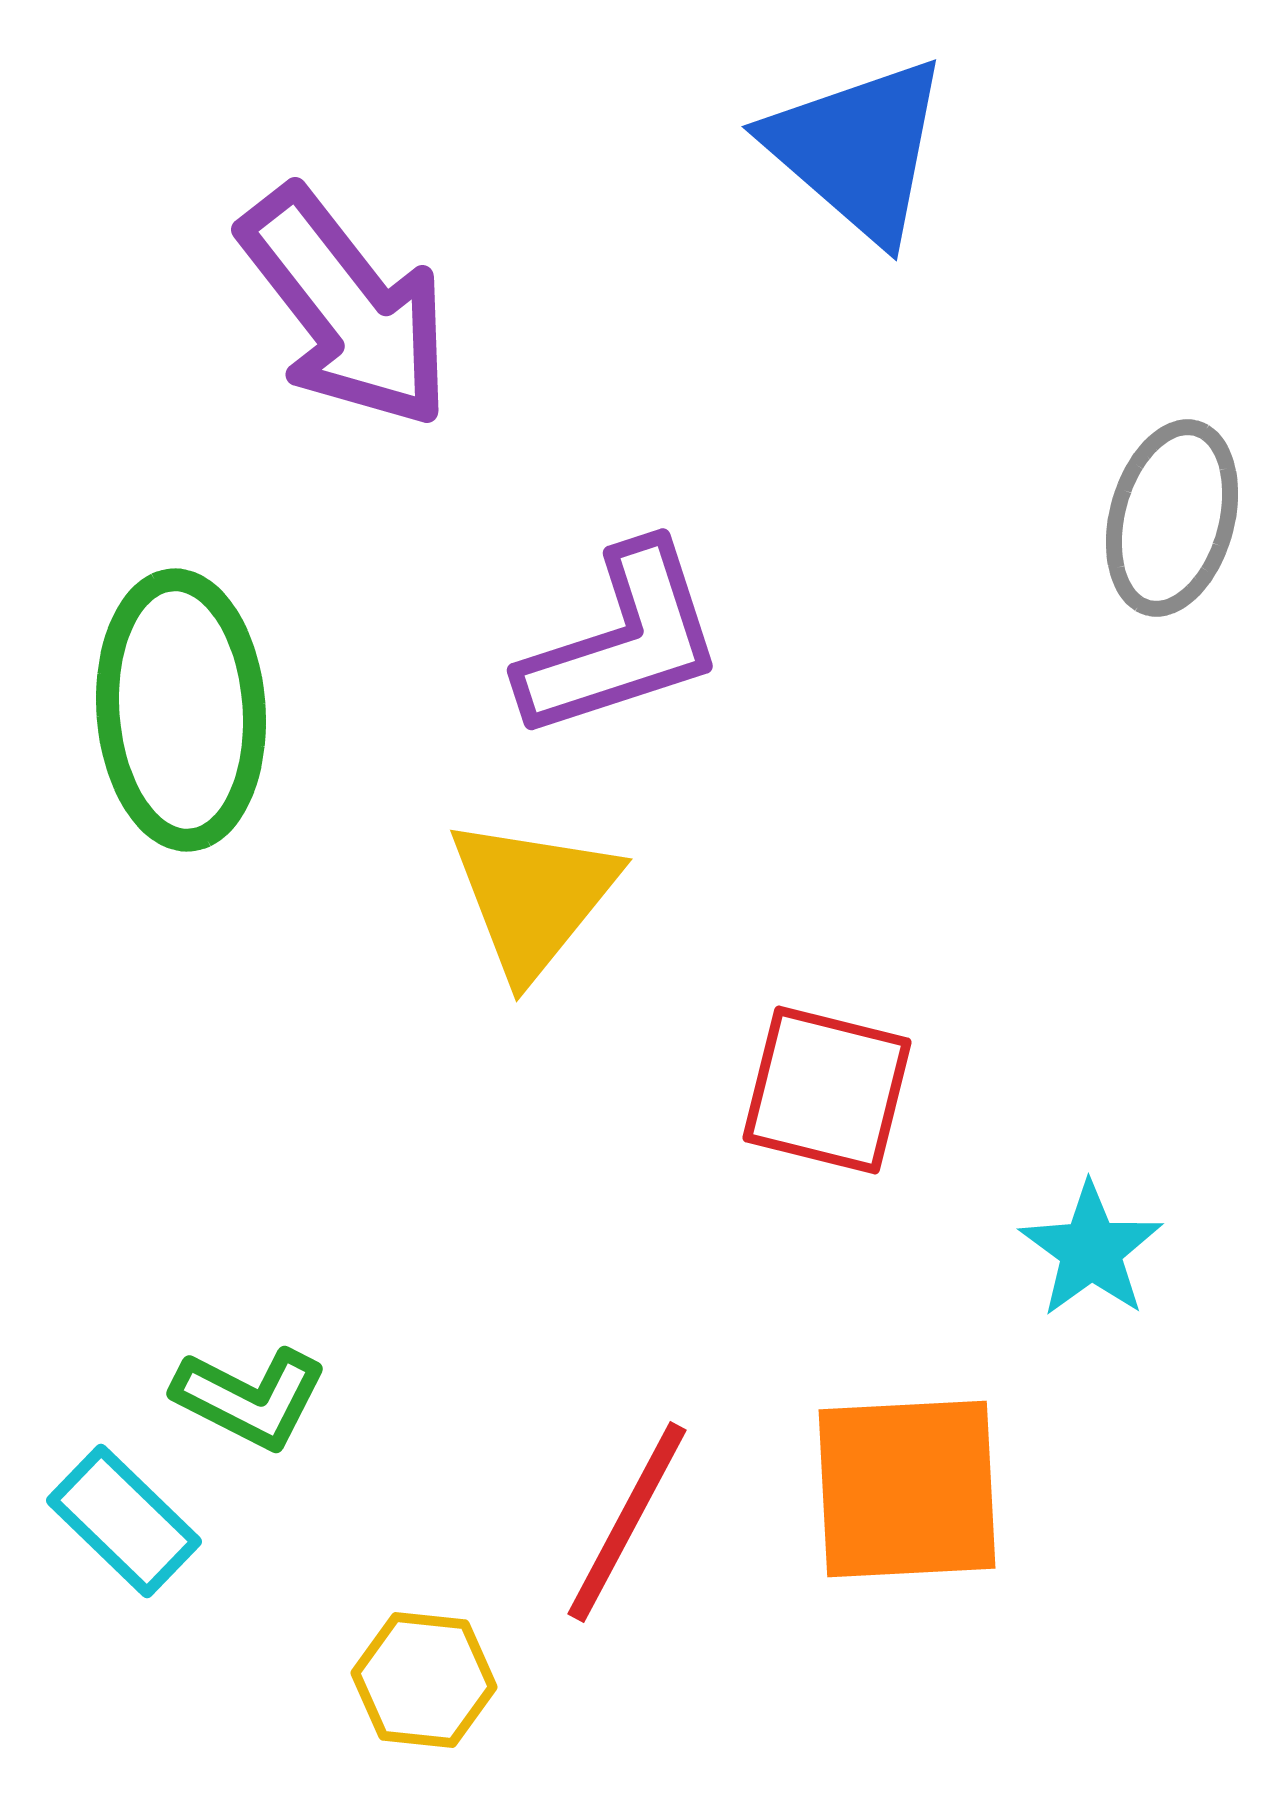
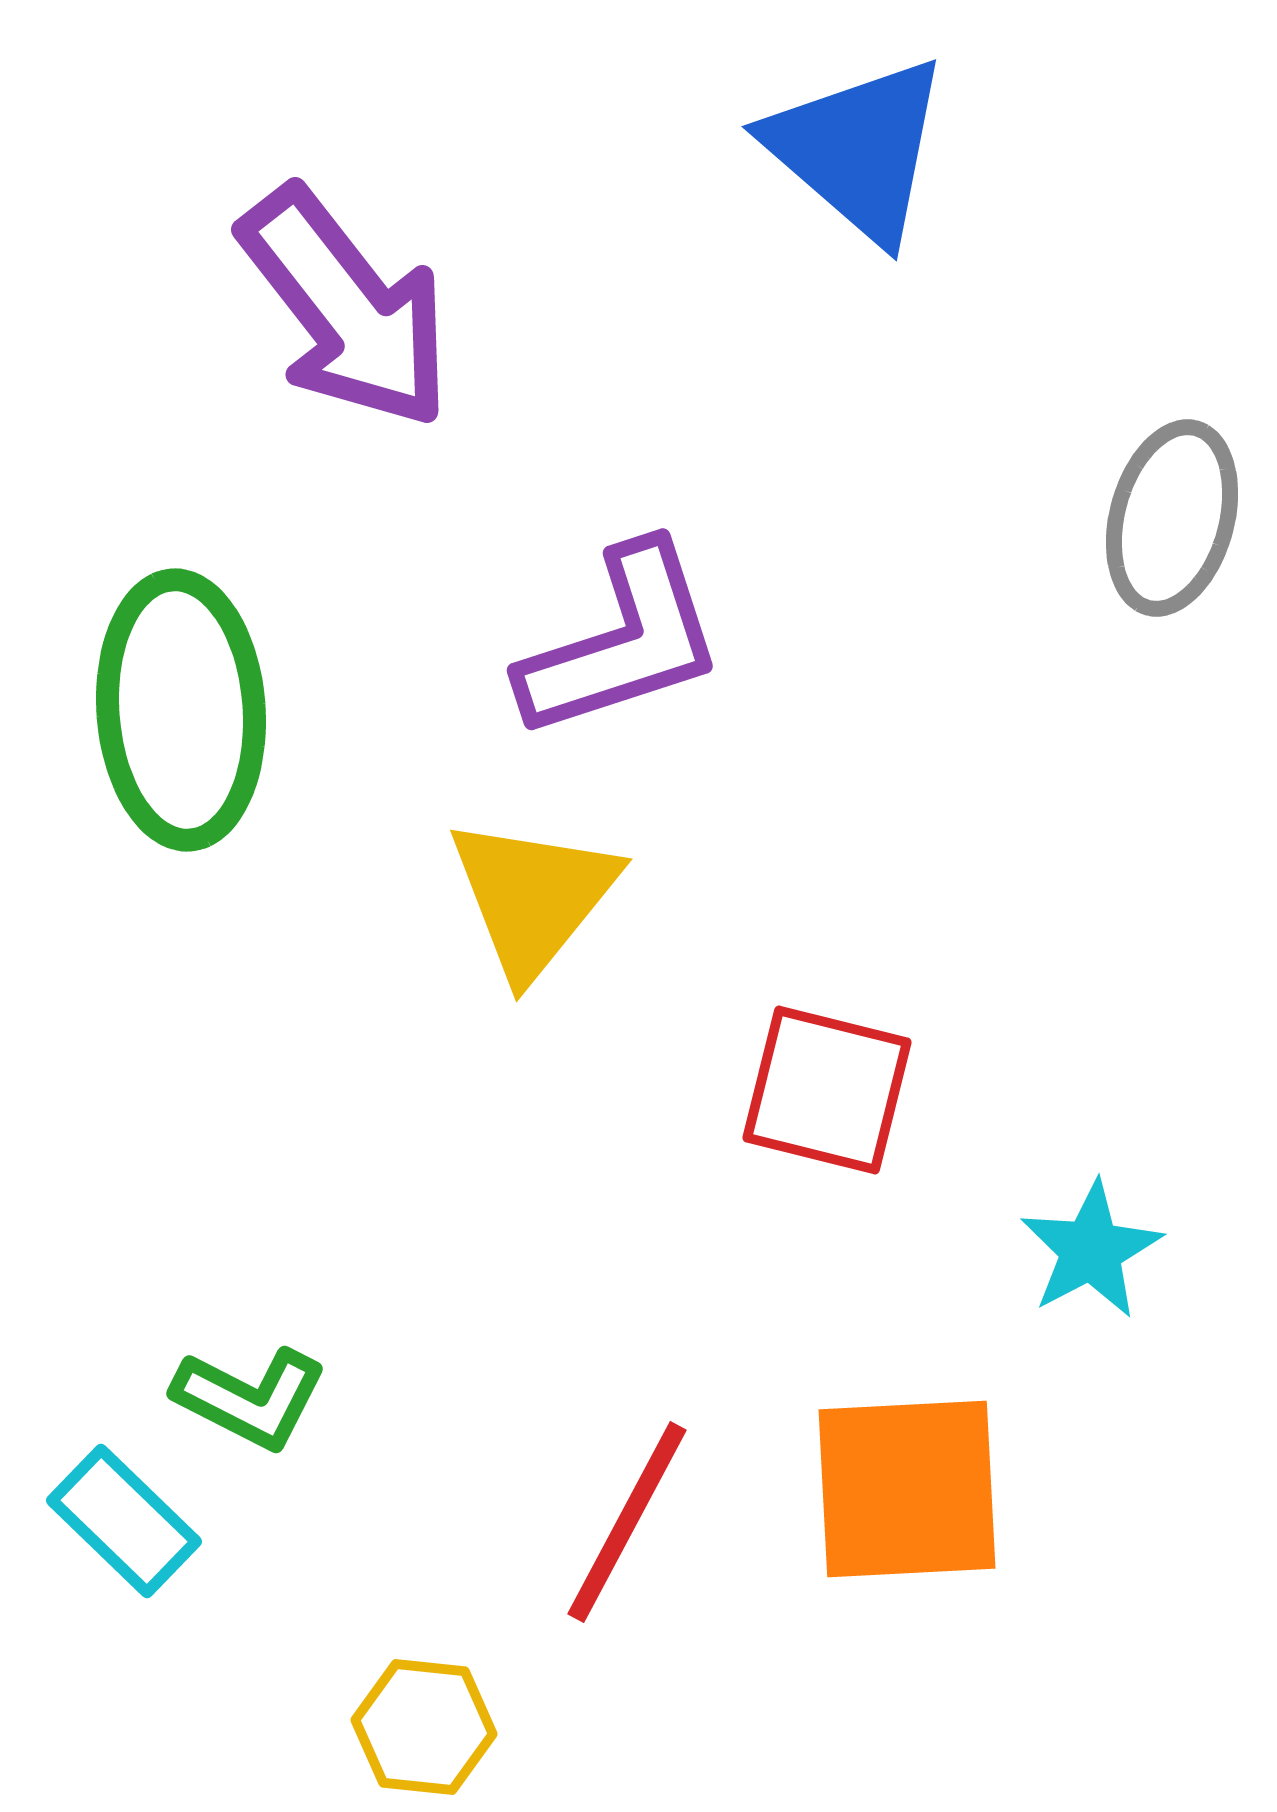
cyan star: rotated 8 degrees clockwise
yellow hexagon: moved 47 px down
